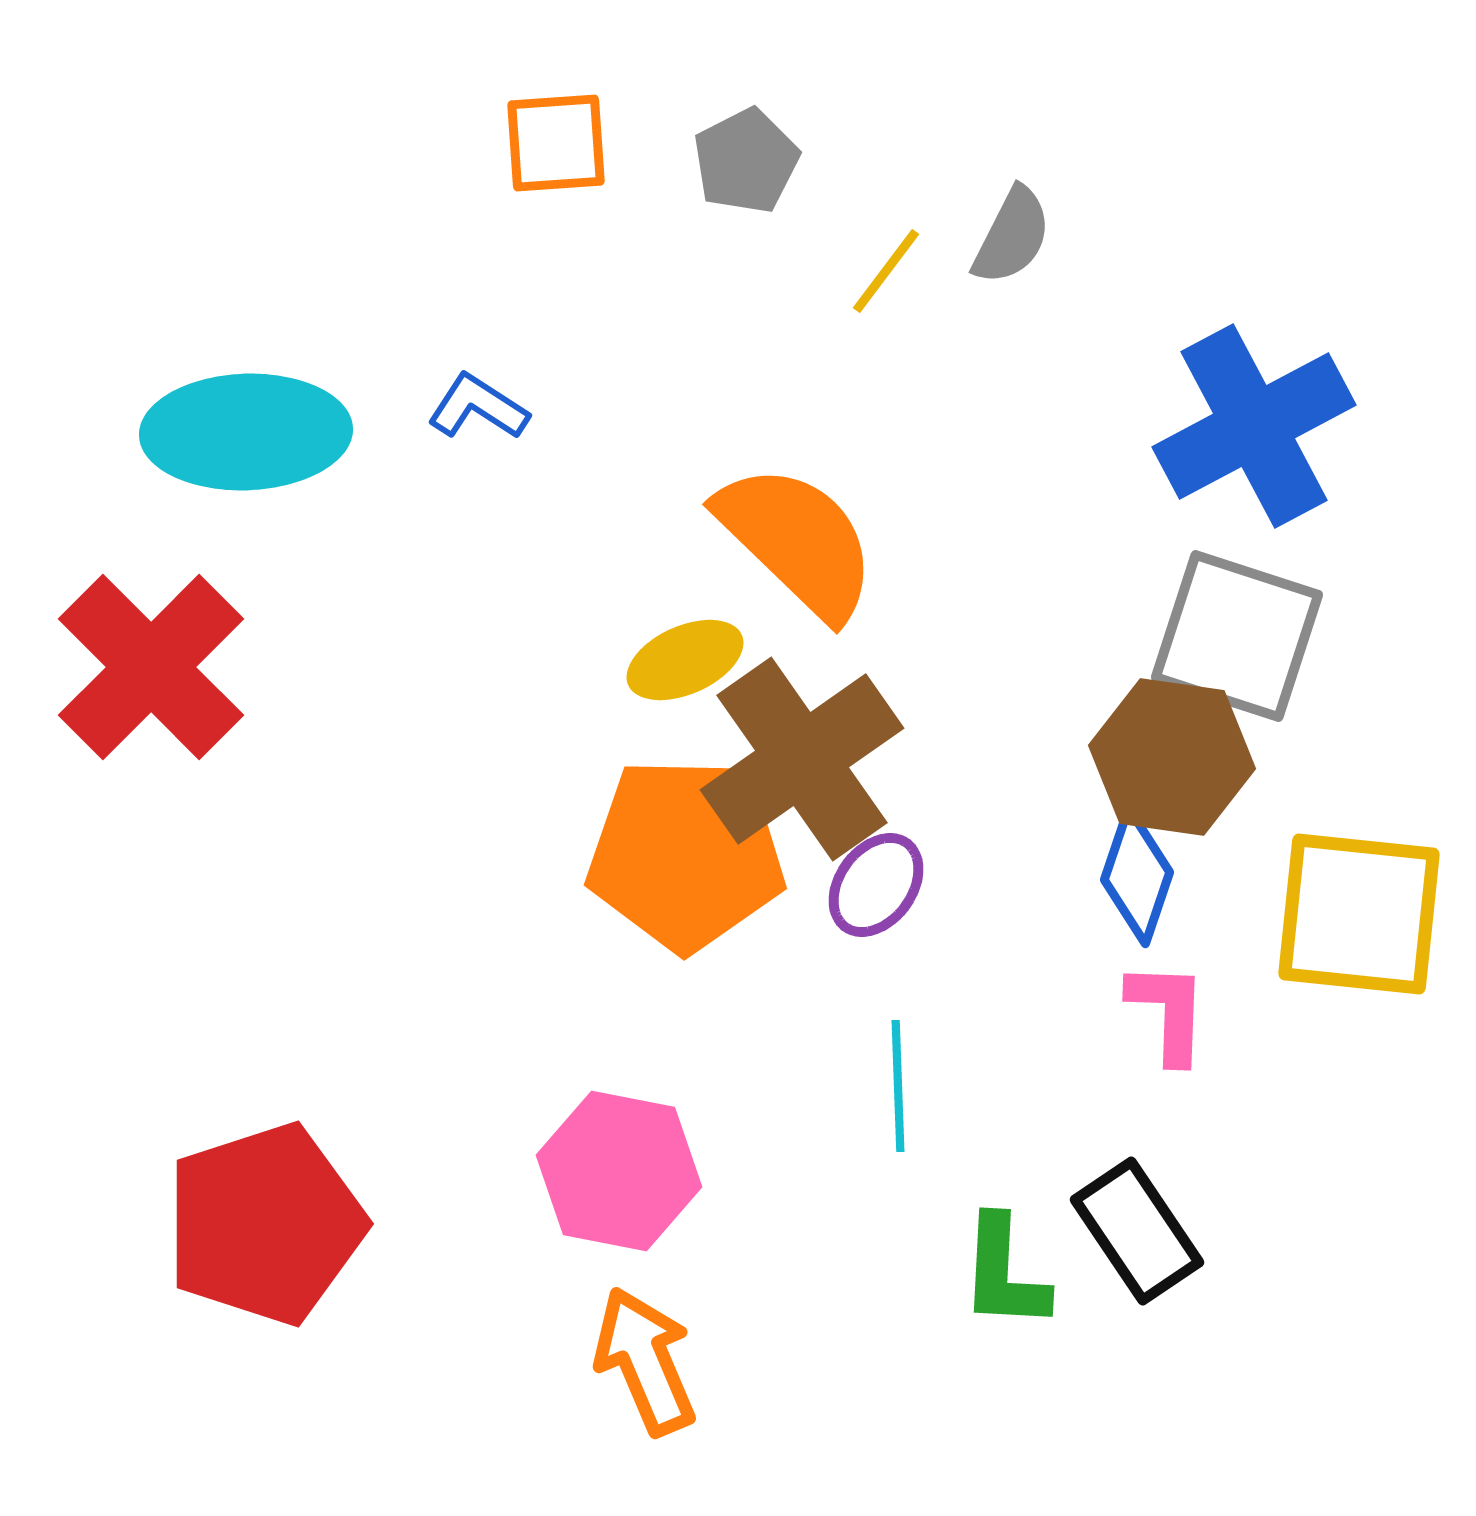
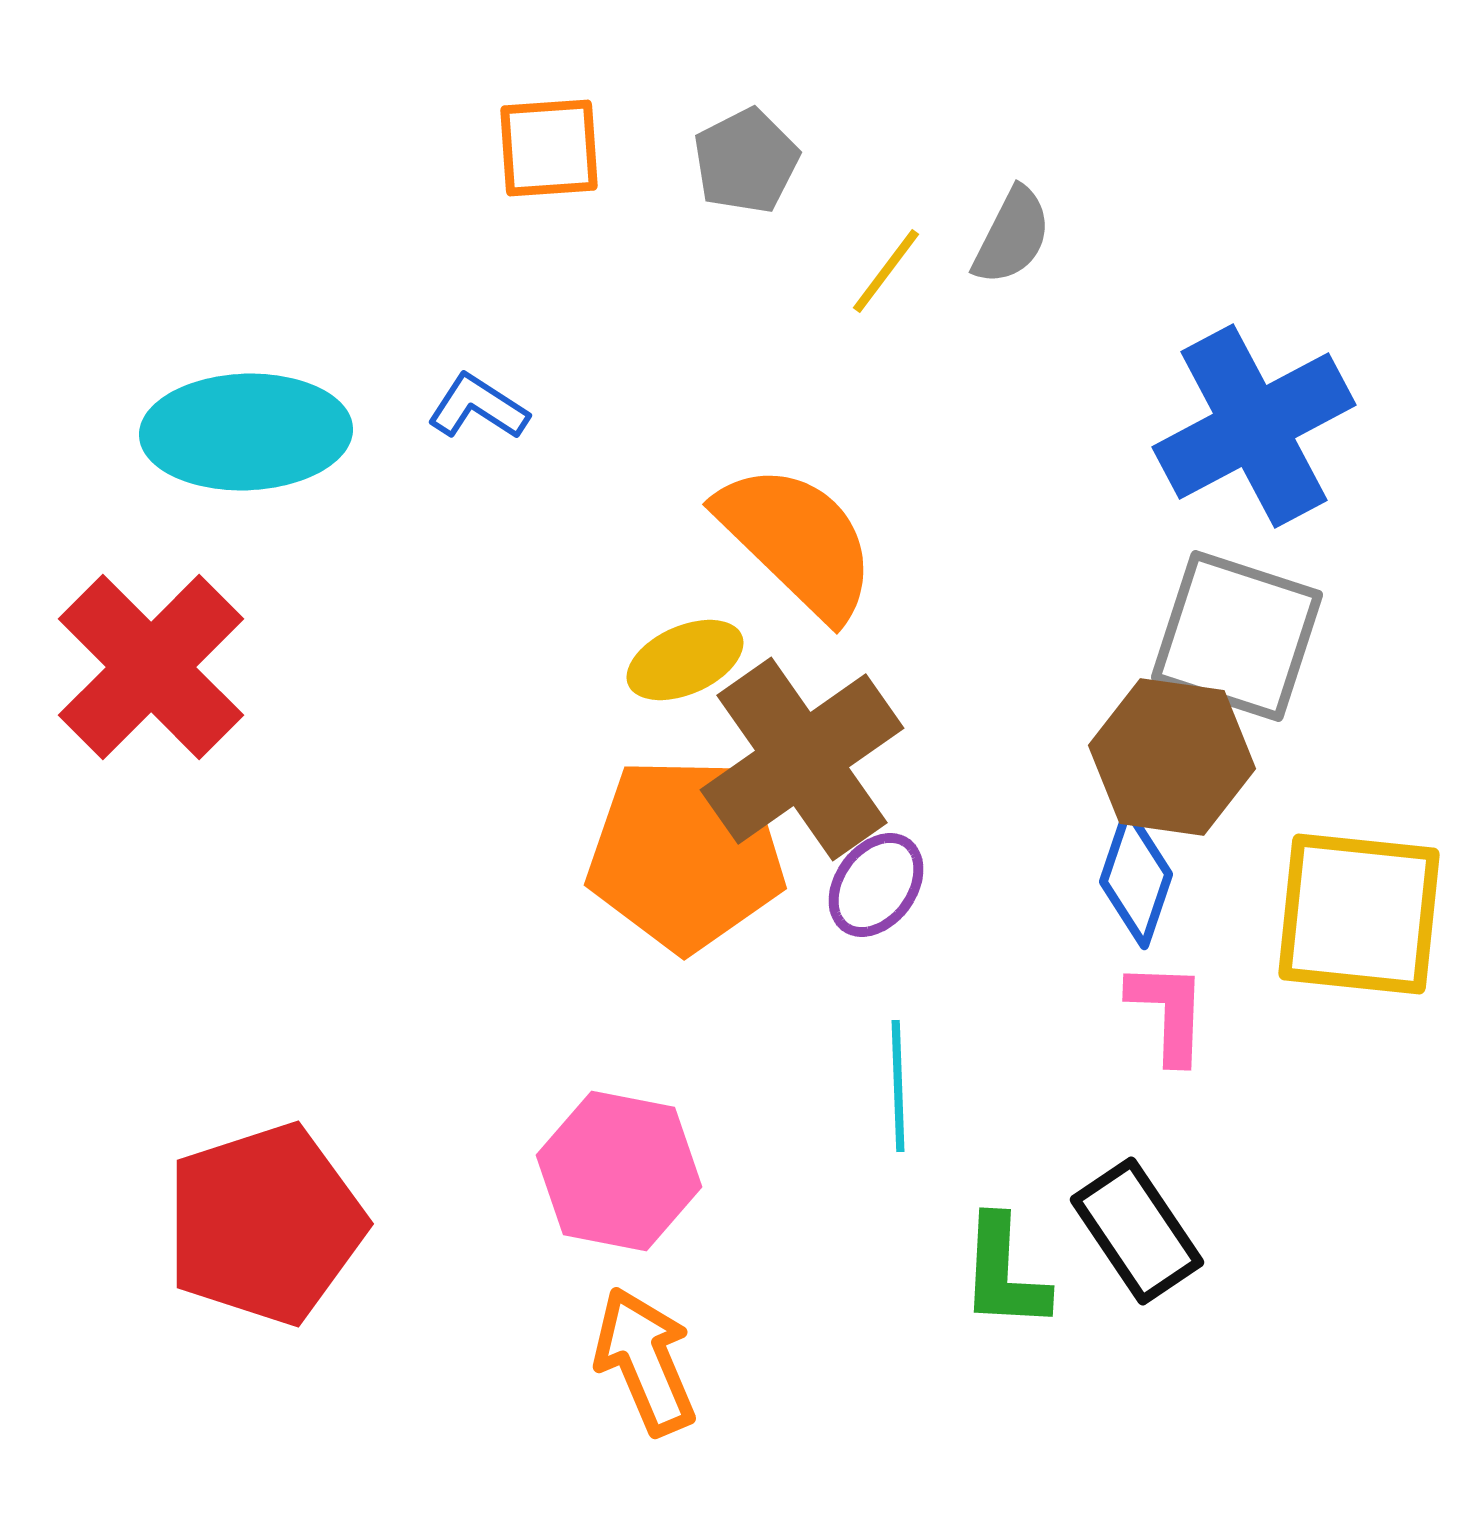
orange square: moved 7 px left, 5 px down
blue diamond: moved 1 px left, 2 px down
